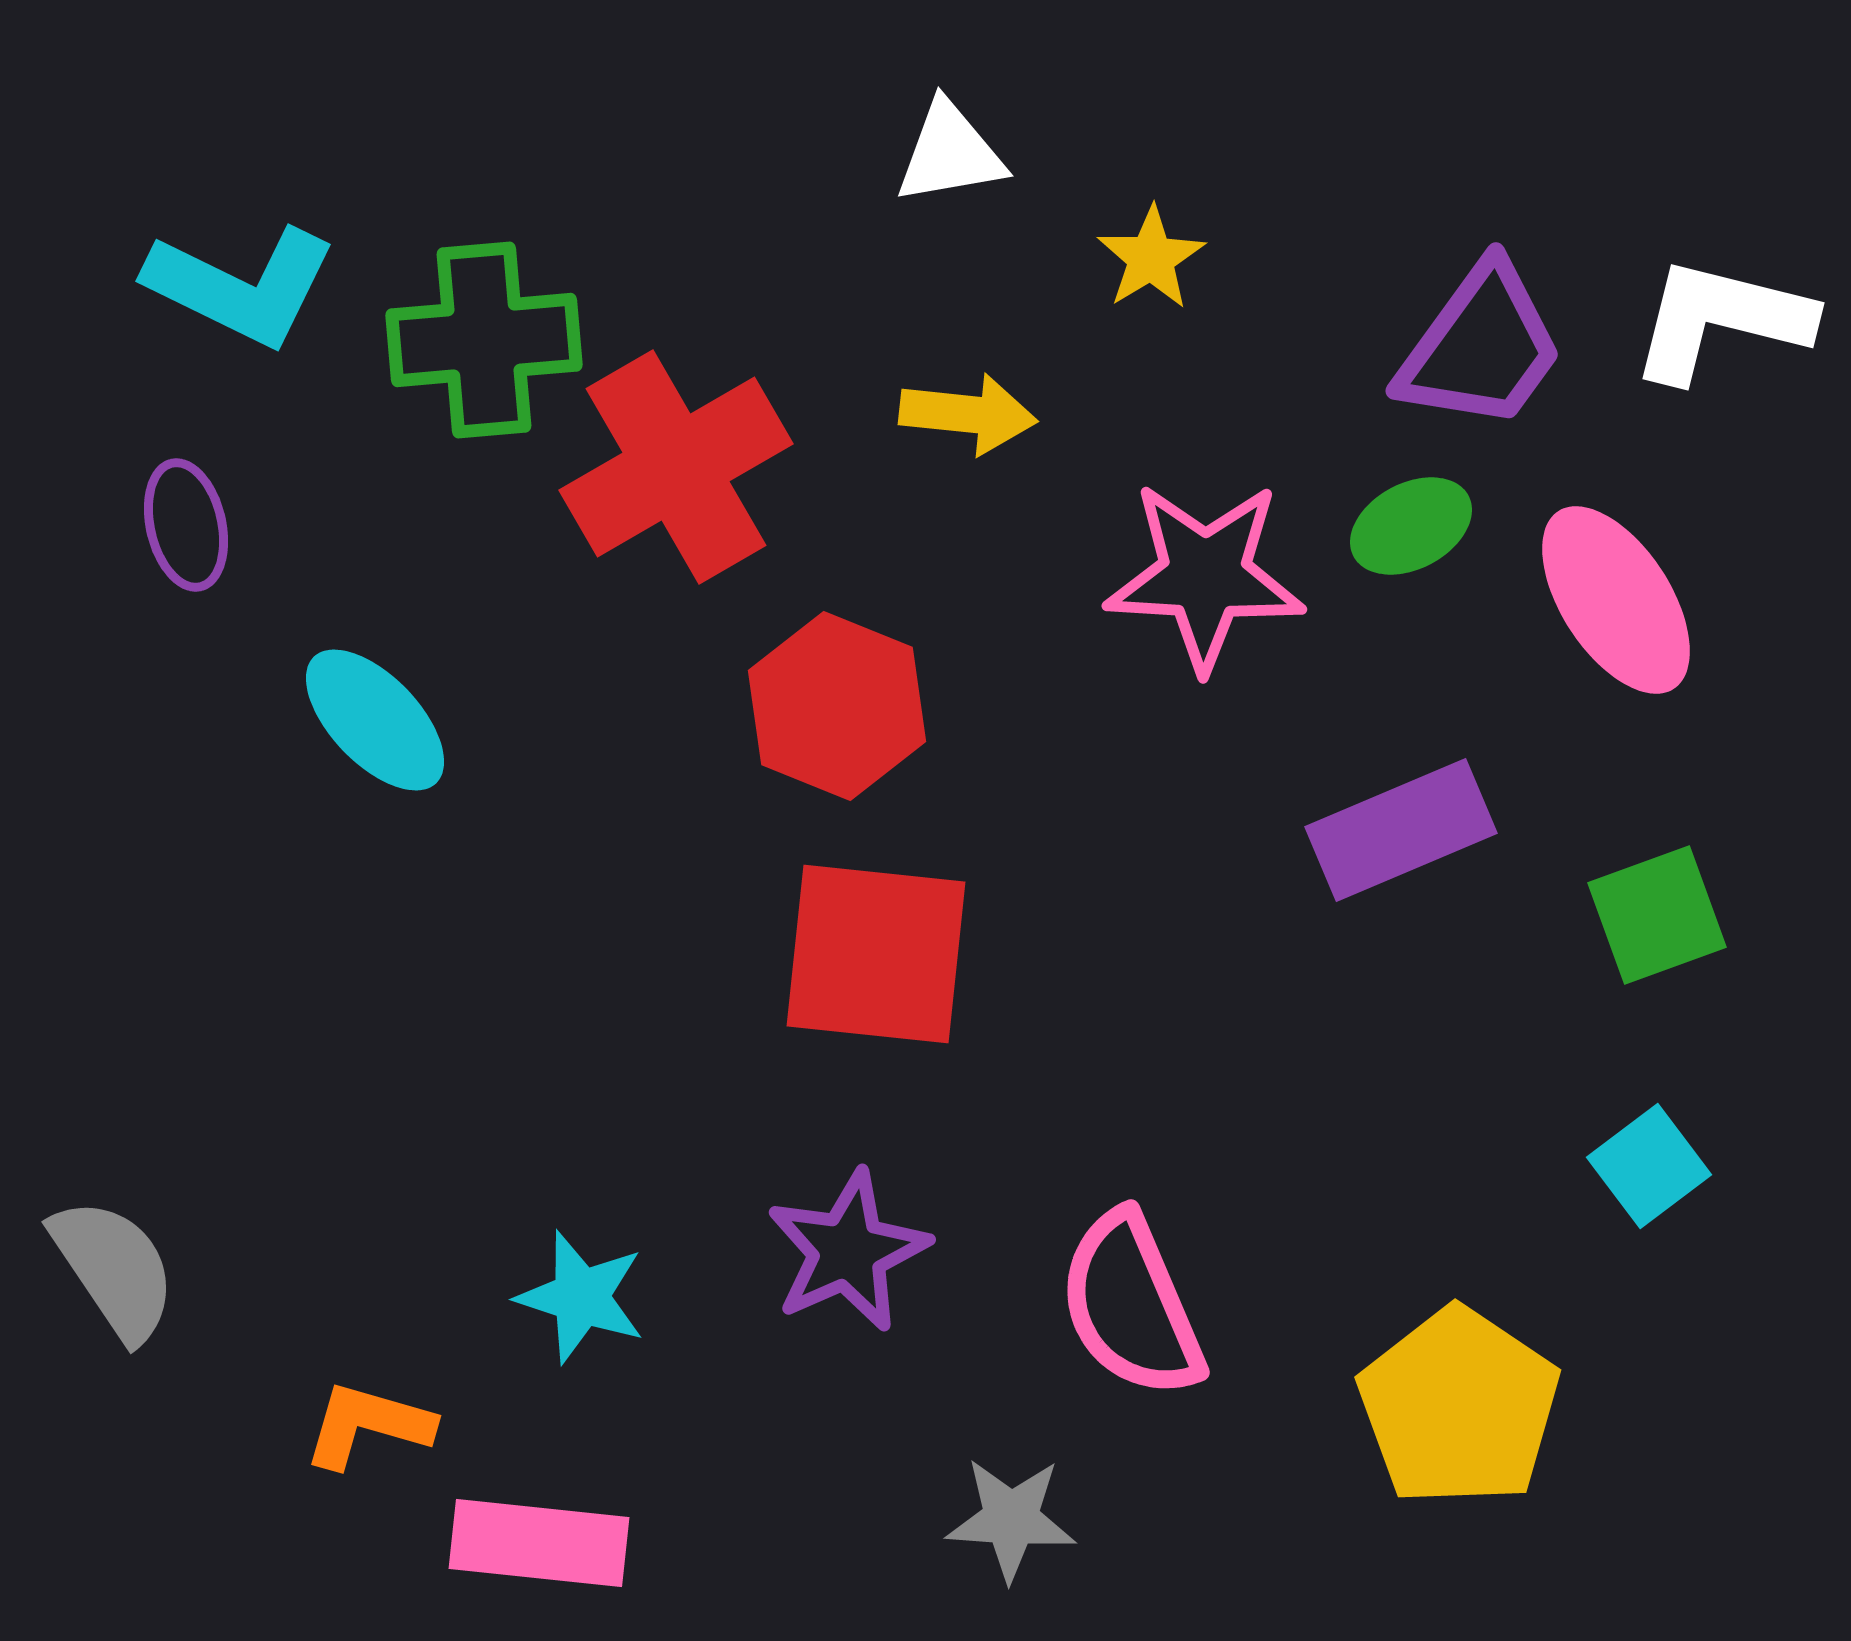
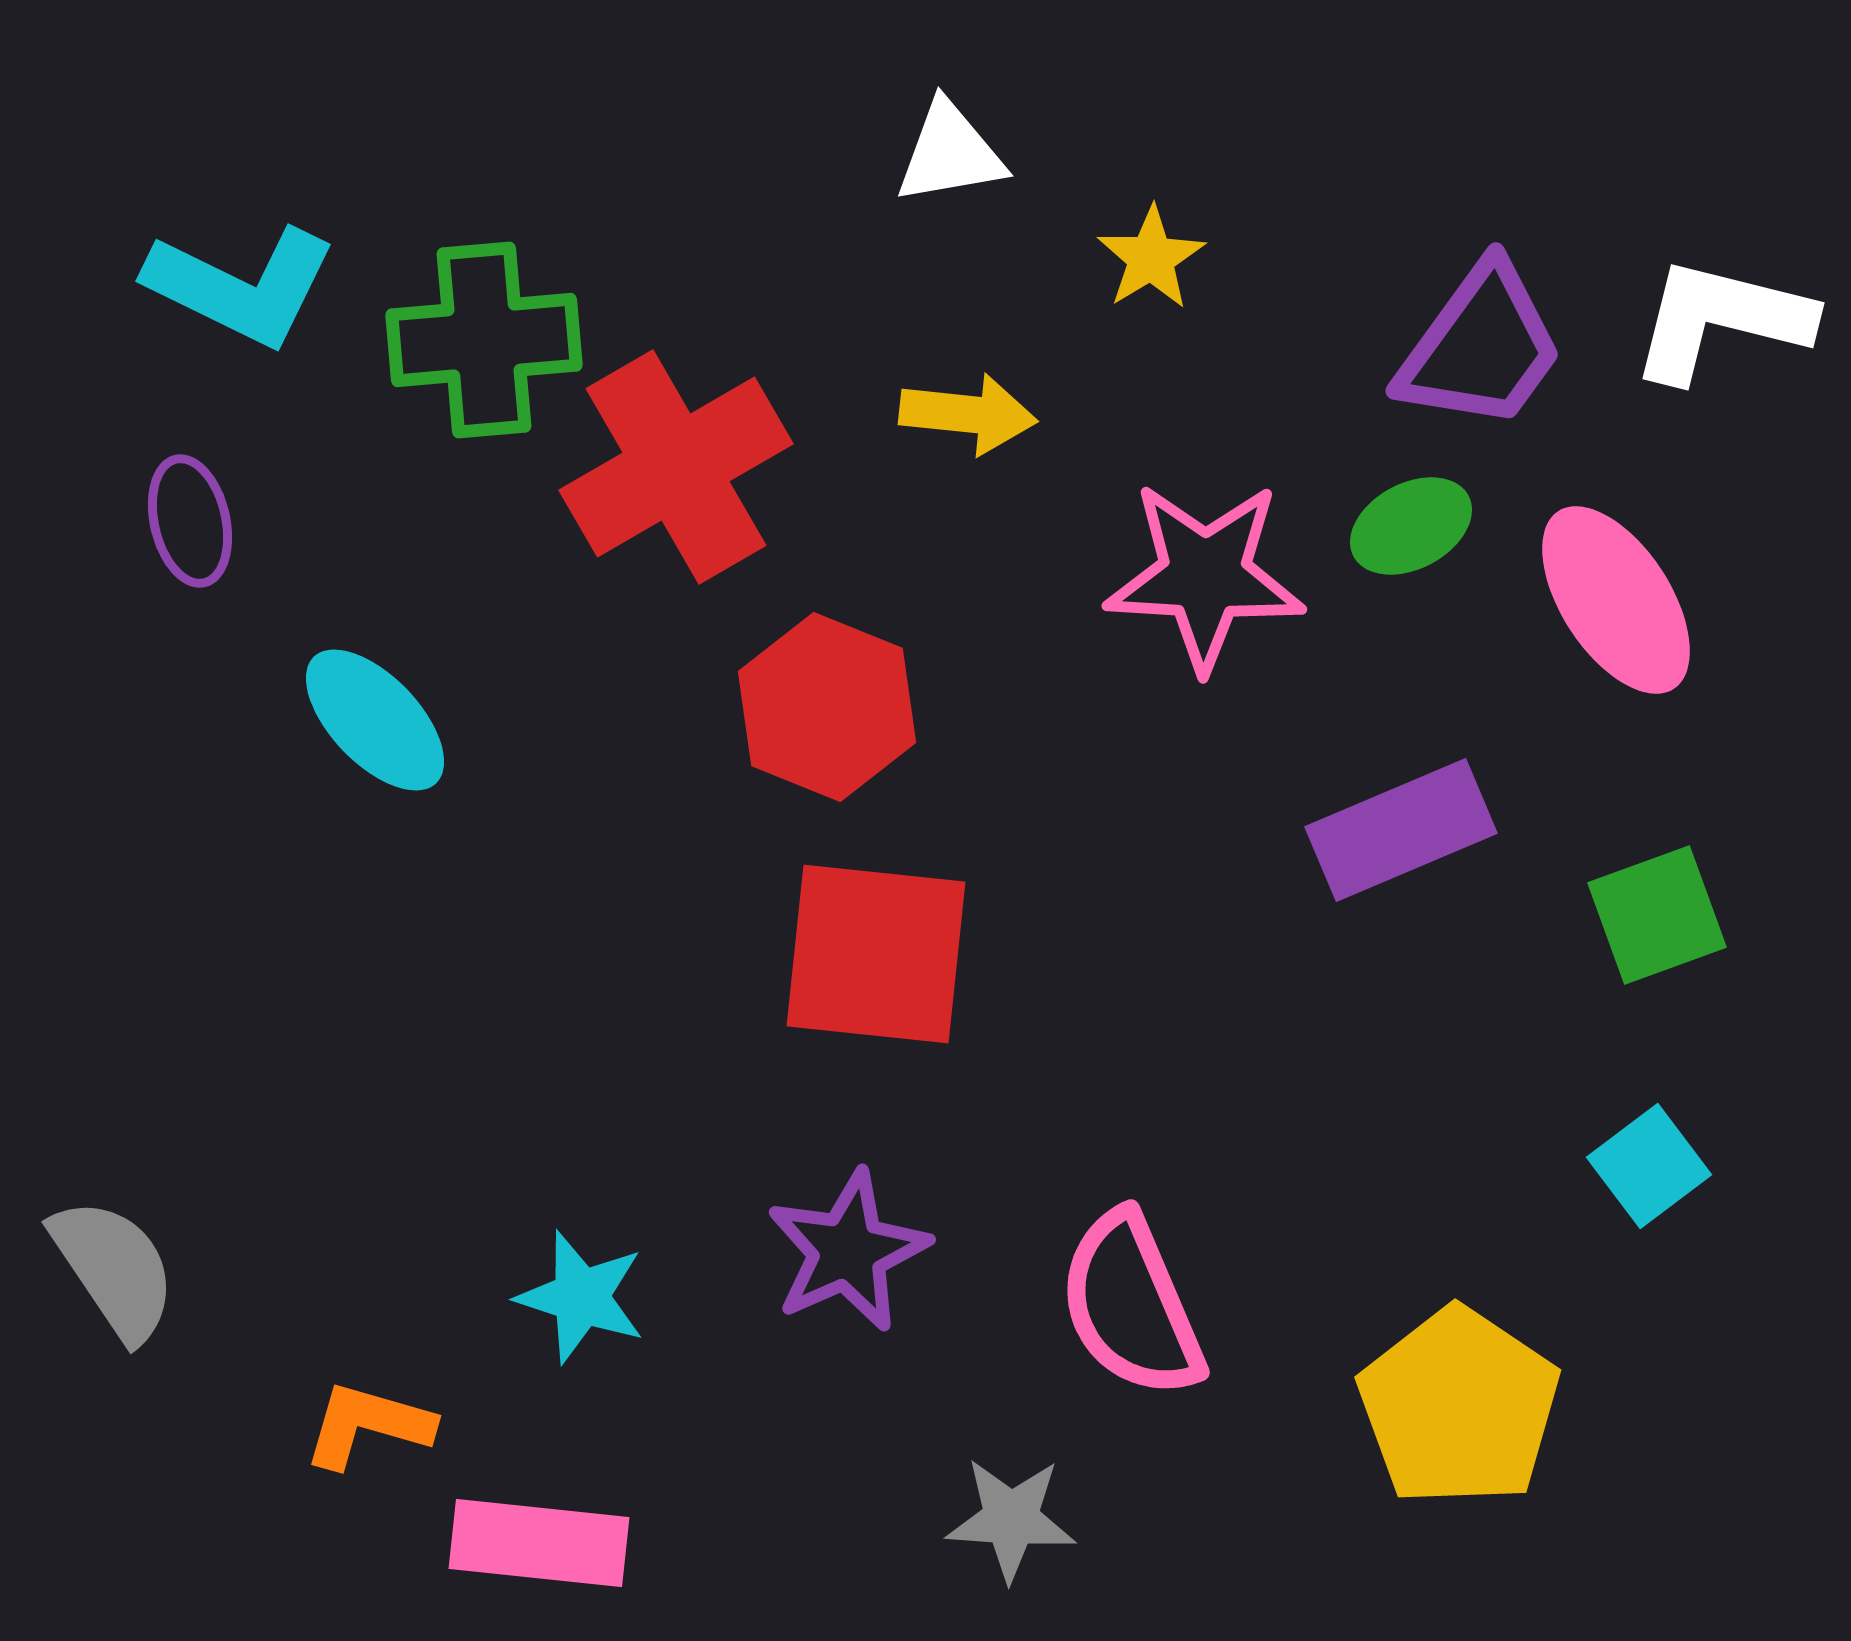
purple ellipse: moved 4 px right, 4 px up
red hexagon: moved 10 px left, 1 px down
